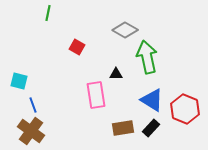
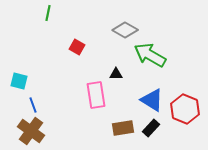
green arrow: moved 3 px right, 2 px up; rotated 48 degrees counterclockwise
